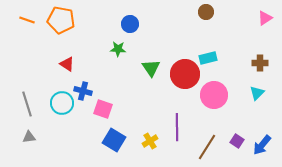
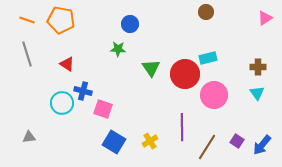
brown cross: moved 2 px left, 4 px down
cyan triangle: rotated 21 degrees counterclockwise
gray line: moved 50 px up
purple line: moved 5 px right
blue square: moved 2 px down
